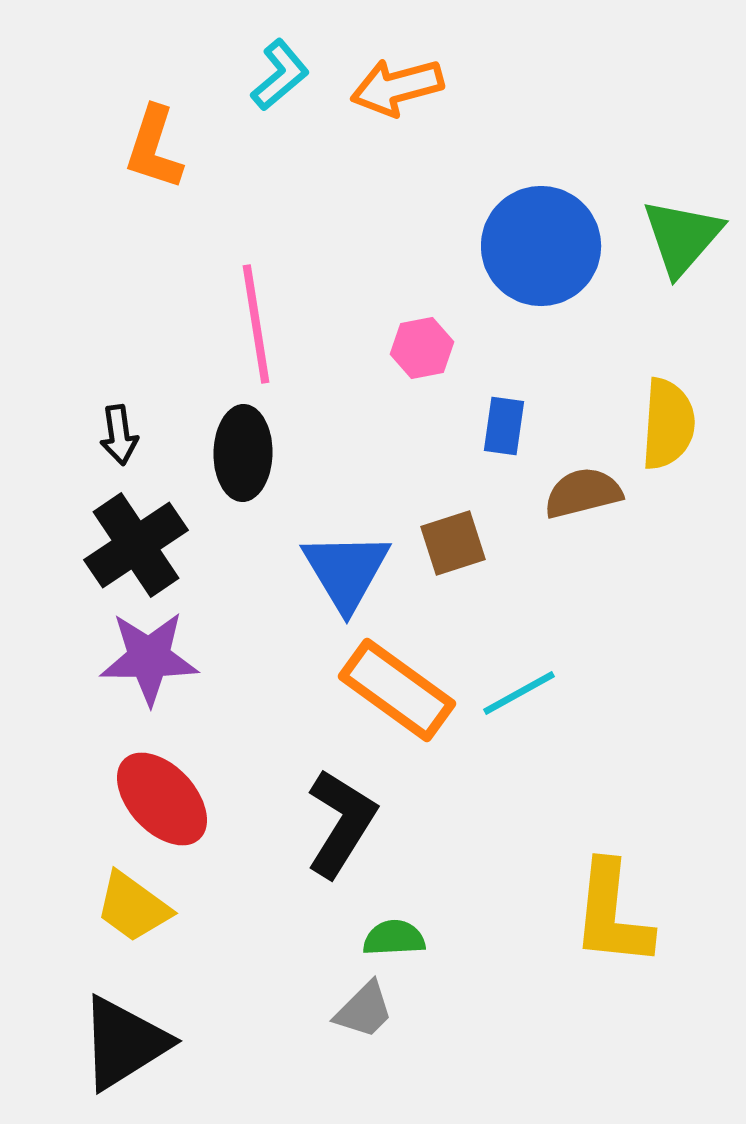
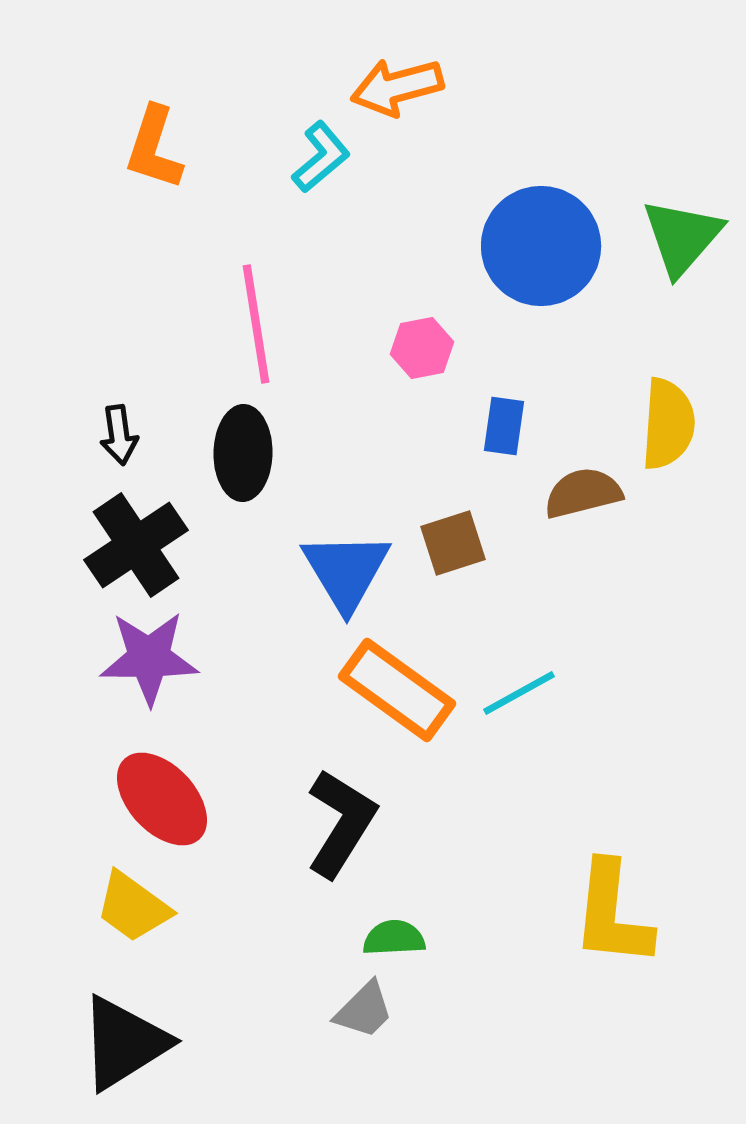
cyan L-shape: moved 41 px right, 82 px down
